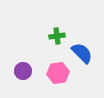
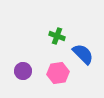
green cross: rotated 28 degrees clockwise
blue semicircle: moved 1 px right, 1 px down
